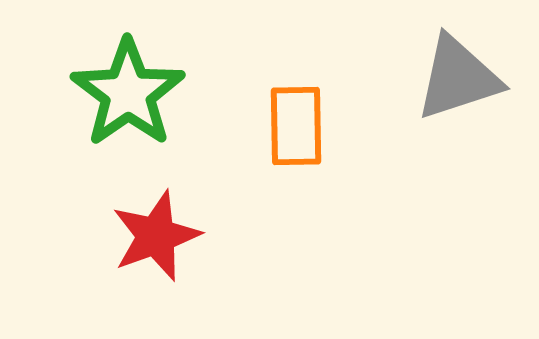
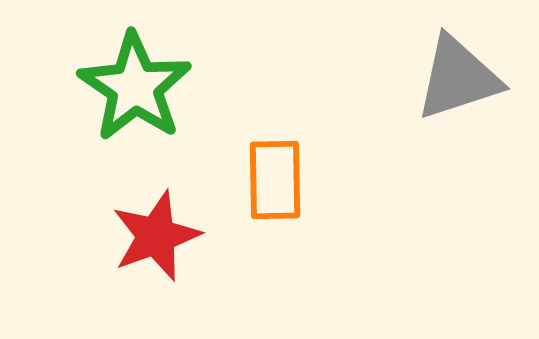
green star: moved 7 px right, 6 px up; rotated 3 degrees counterclockwise
orange rectangle: moved 21 px left, 54 px down
